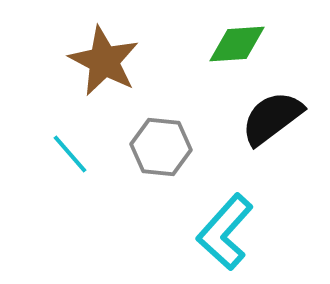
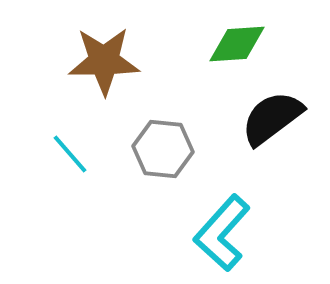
brown star: rotated 28 degrees counterclockwise
gray hexagon: moved 2 px right, 2 px down
cyan L-shape: moved 3 px left, 1 px down
